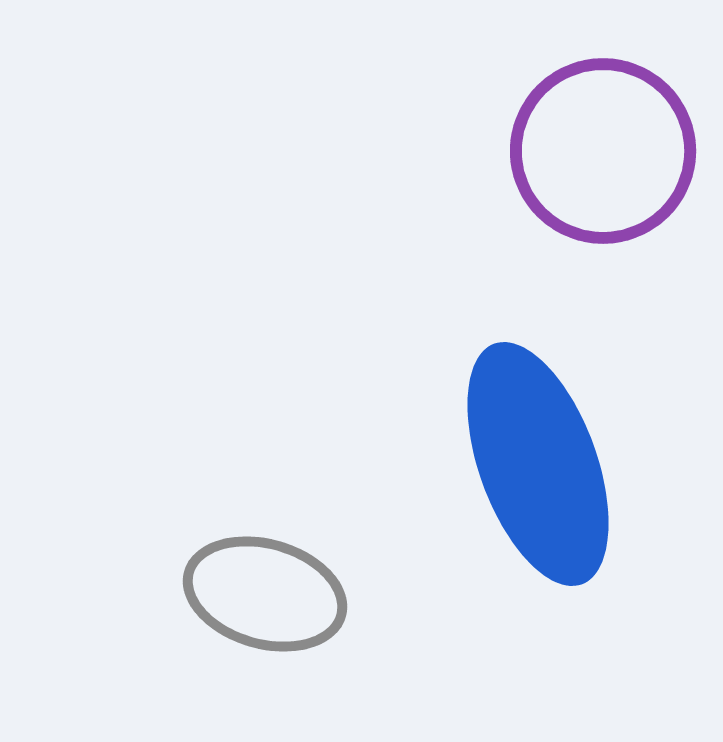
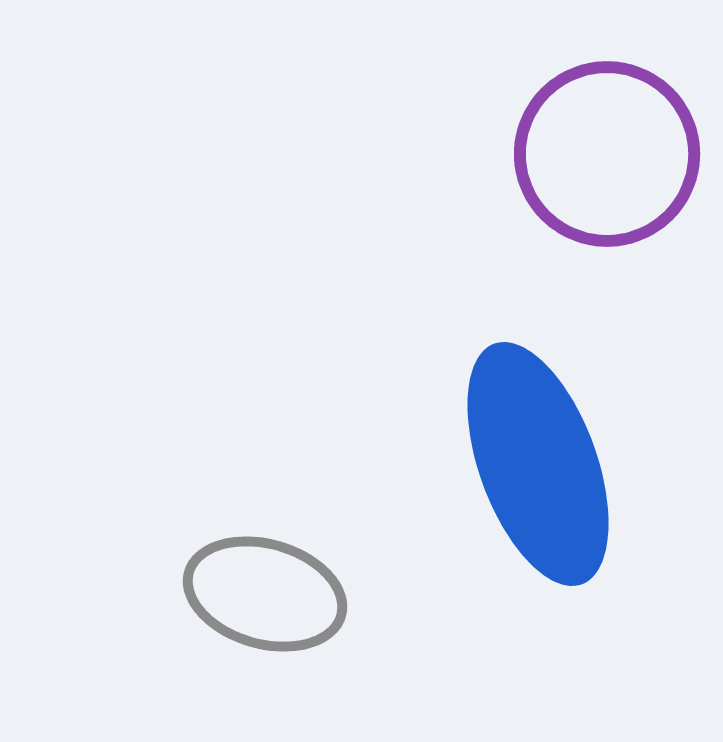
purple circle: moved 4 px right, 3 px down
